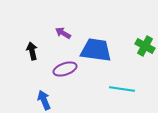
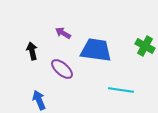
purple ellipse: moved 3 px left; rotated 60 degrees clockwise
cyan line: moved 1 px left, 1 px down
blue arrow: moved 5 px left
